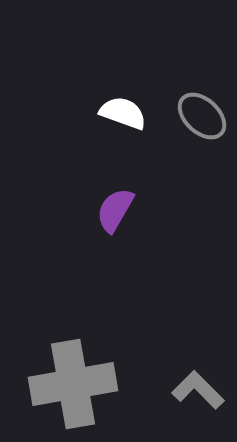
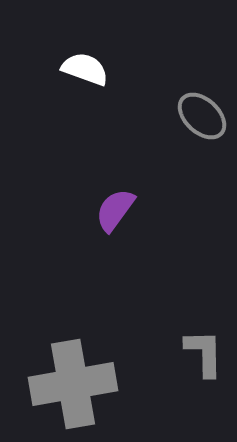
white semicircle: moved 38 px left, 44 px up
purple semicircle: rotated 6 degrees clockwise
gray L-shape: moved 6 px right, 37 px up; rotated 44 degrees clockwise
